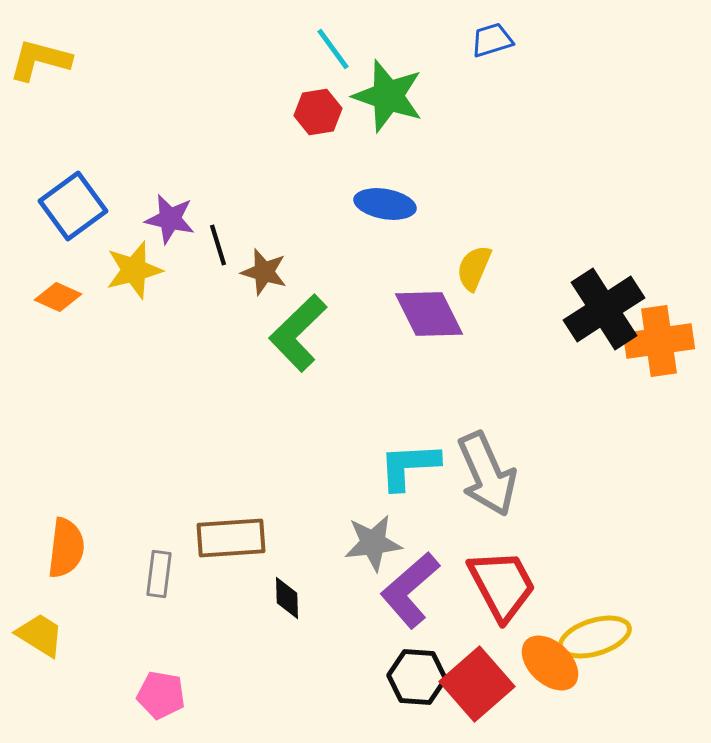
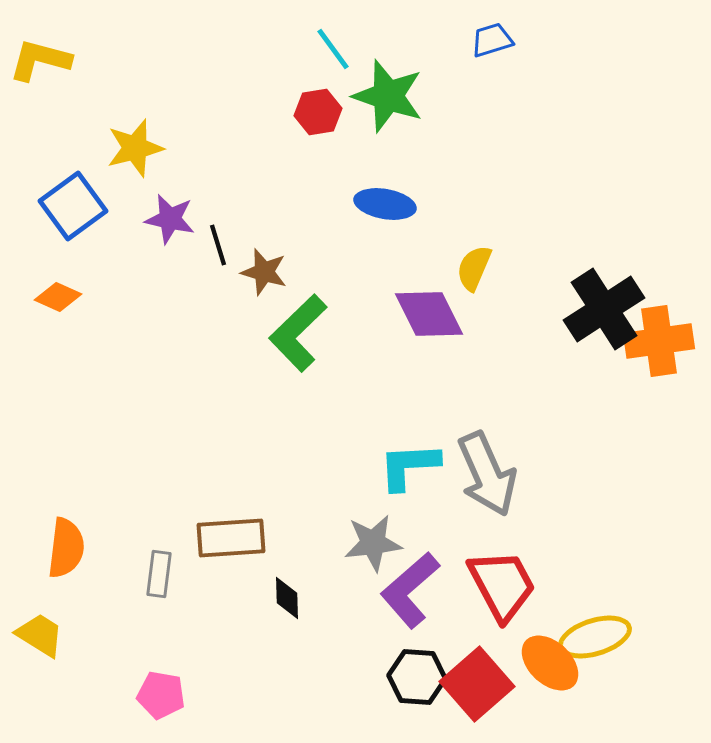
yellow star: moved 1 px right, 122 px up
